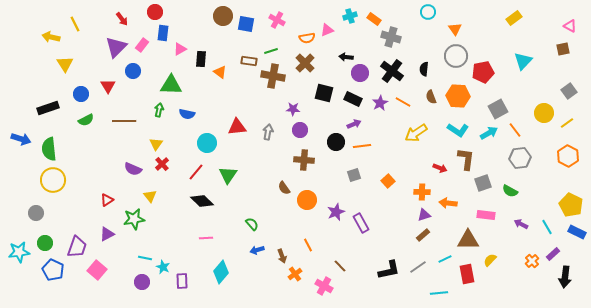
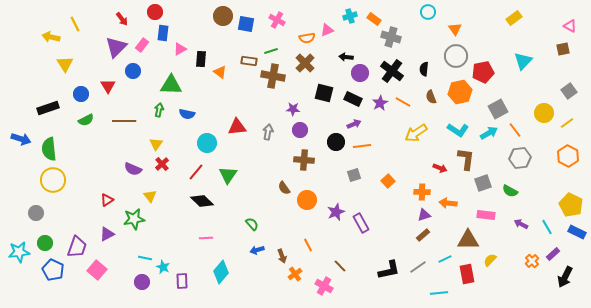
orange hexagon at (458, 96): moved 2 px right, 4 px up; rotated 15 degrees counterclockwise
black arrow at (565, 277): rotated 20 degrees clockwise
